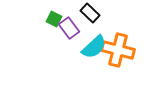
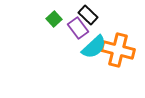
black rectangle: moved 2 px left, 2 px down
green square: rotated 21 degrees clockwise
purple rectangle: moved 9 px right
